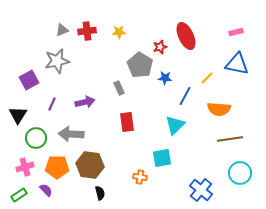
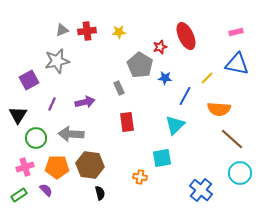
brown line: moved 2 px right; rotated 50 degrees clockwise
